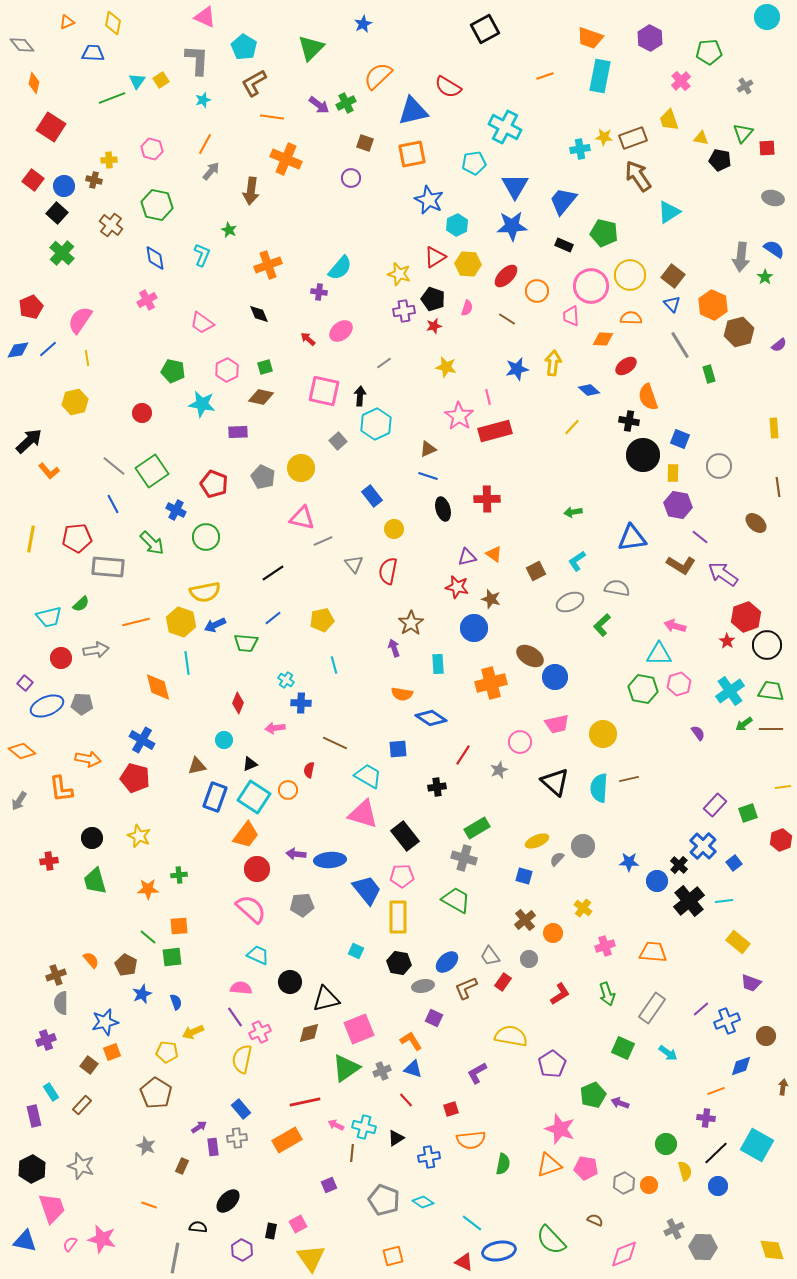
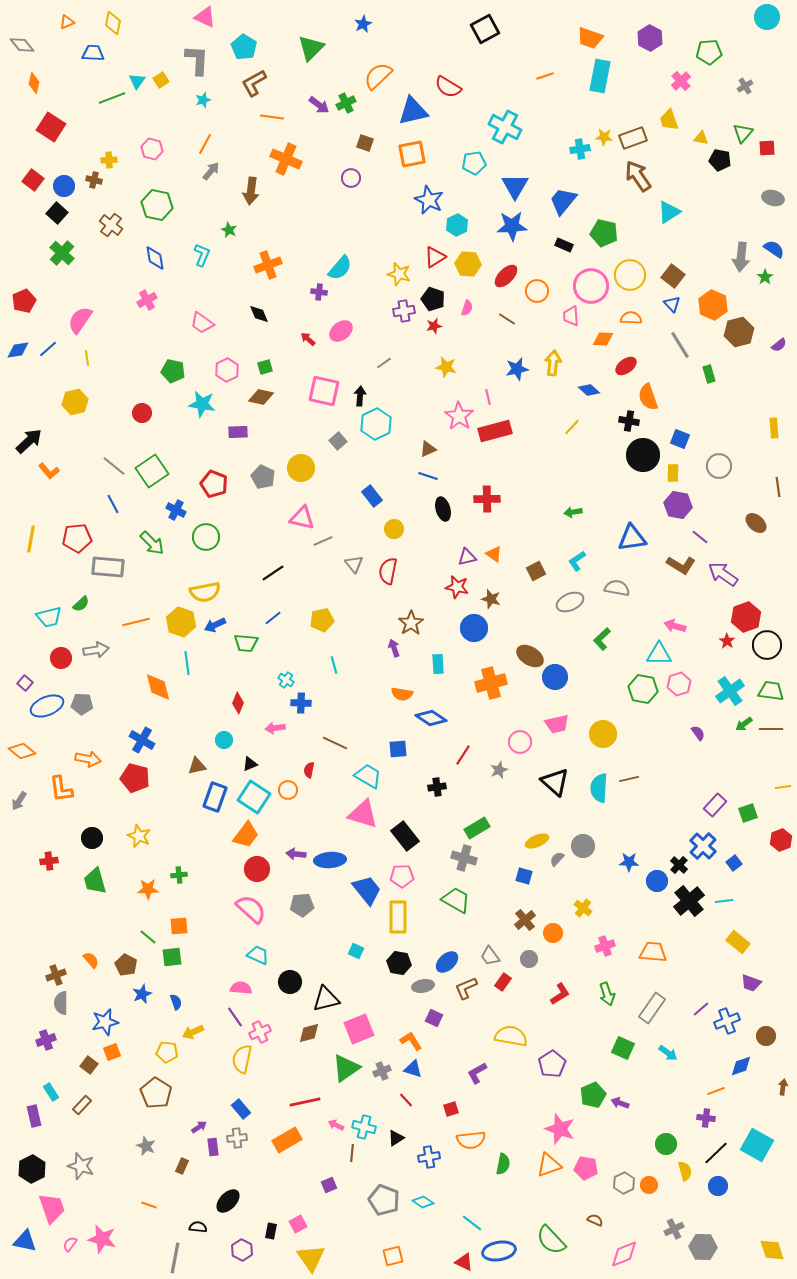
red pentagon at (31, 307): moved 7 px left, 6 px up
green L-shape at (602, 625): moved 14 px down
